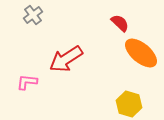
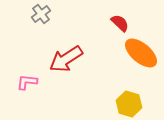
gray cross: moved 8 px right, 1 px up
